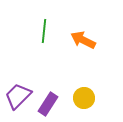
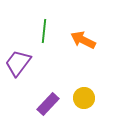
purple trapezoid: moved 33 px up; rotated 8 degrees counterclockwise
purple rectangle: rotated 10 degrees clockwise
